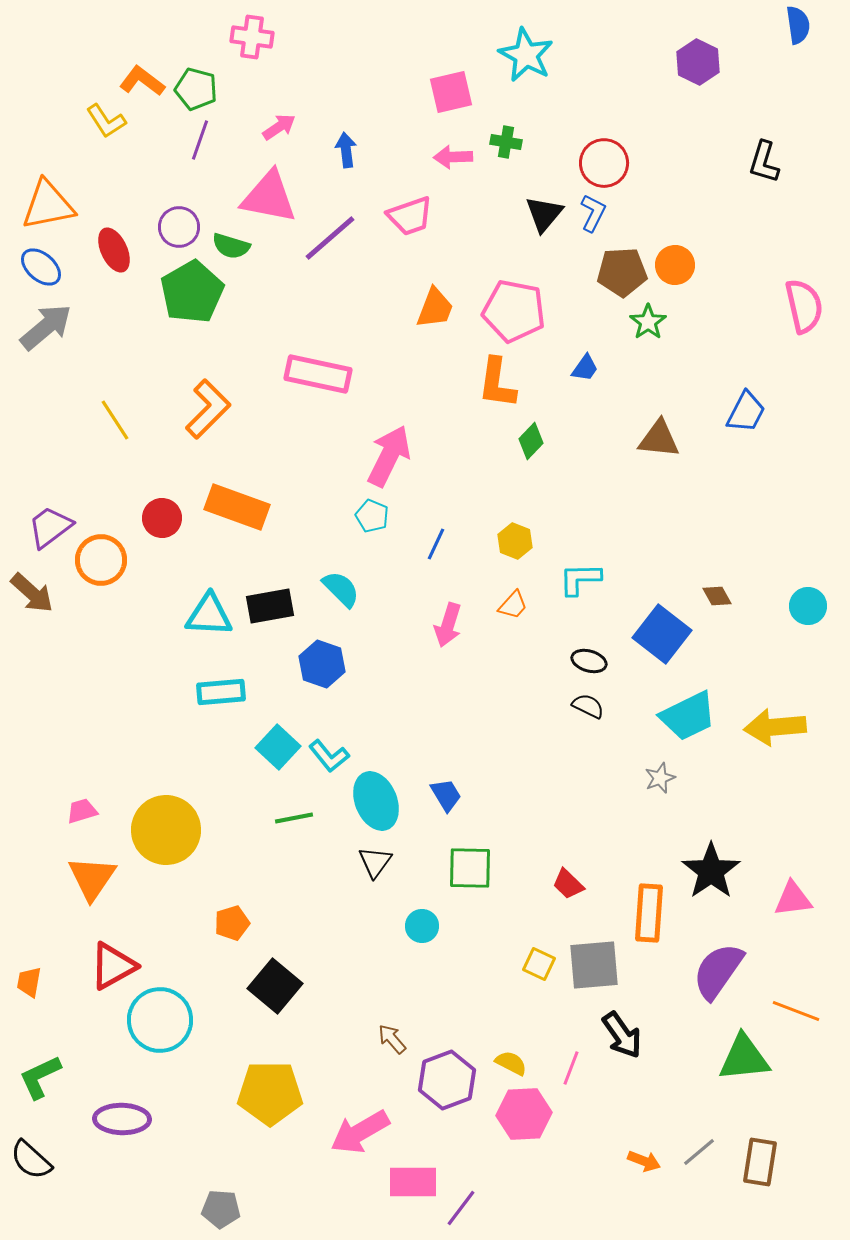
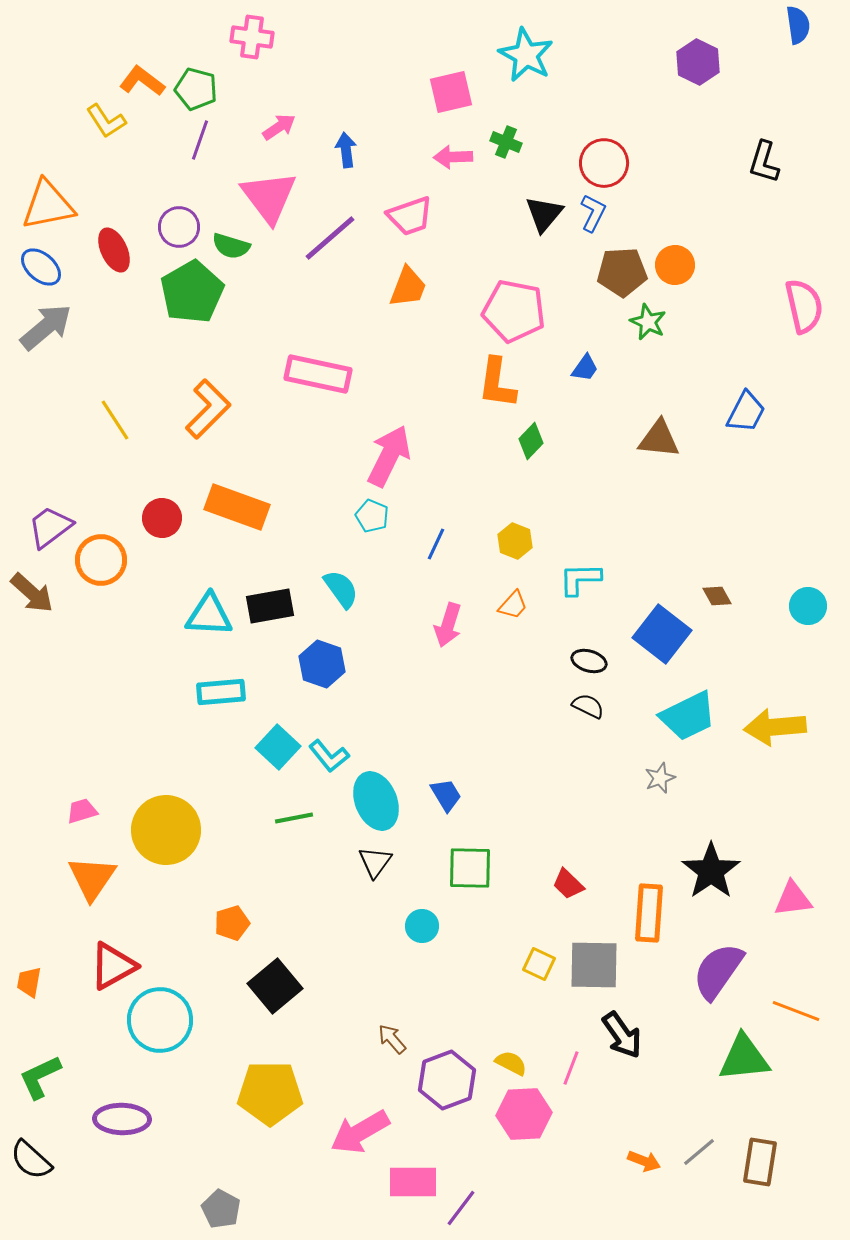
green cross at (506, 142): rotated 12 degrees clockwise
pink triangle at (269, 197): rotated 42 degrees clockwise
orange trapezoid at (435, 308): moved 27 px left, 21 px up
green star at (648, 322): rotated 12 degrees counterclockwise
cyan semicircle at (341, 589): rotated 9 degrees clockwise
gray square at (594, 965): rotated 6 degrees clockwise
black square at (275, 986): rotated 10 degrees clockwise
gray pentagon at (221, 1209): rotated 24 degrees clockwise
